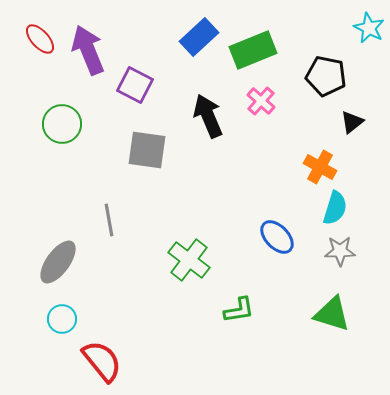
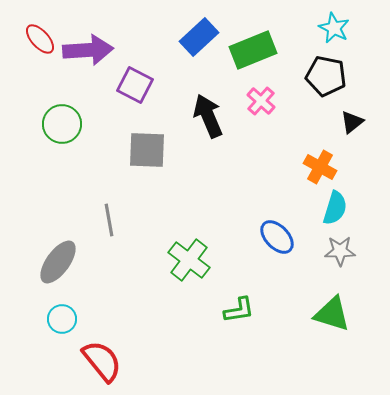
cyan star: moved 35 px left
purple arrow: rotated 108 degrees clockwise
gray square: rotated 6 degrees counterclockwise
